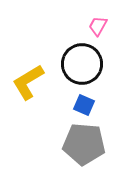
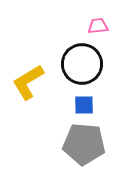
pink trapezoid: rotated 55 degrees clockwise
blue square: rotated 25 degrees counterclockwise
